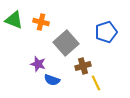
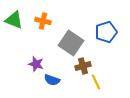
orange cross: moved 2 px right, 1 px up
gray square: moved 5 px right; rotated 15 degrees counterclockwise
purple star: moved 2 px left
yellow line: moved 1 px up
